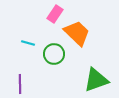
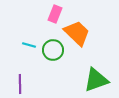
pink rectangle: rotated 12 degrees counterclockwise
cyan line: moved 1 px right, 2 px down
green circle: moved 1 px left, 4 px up
